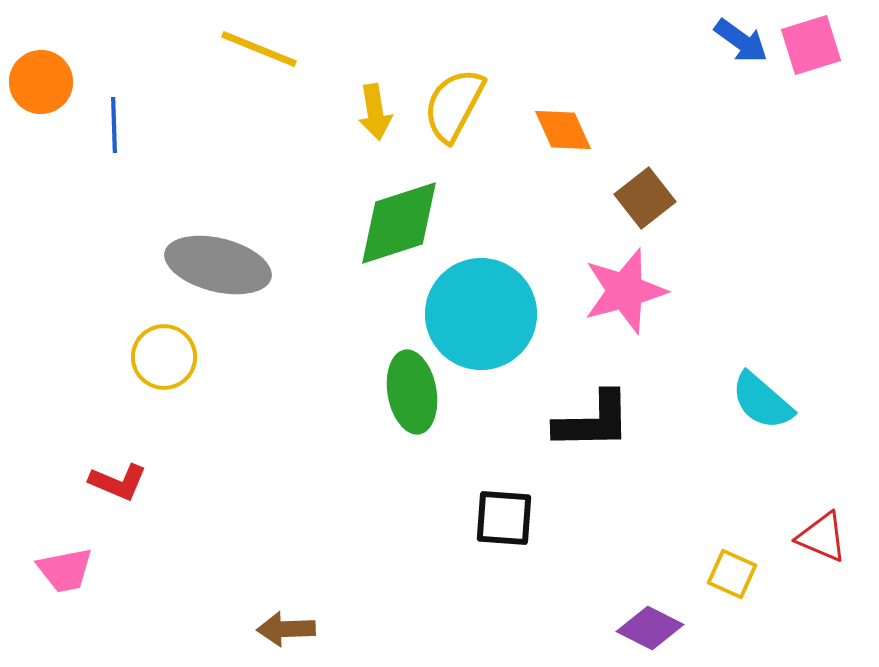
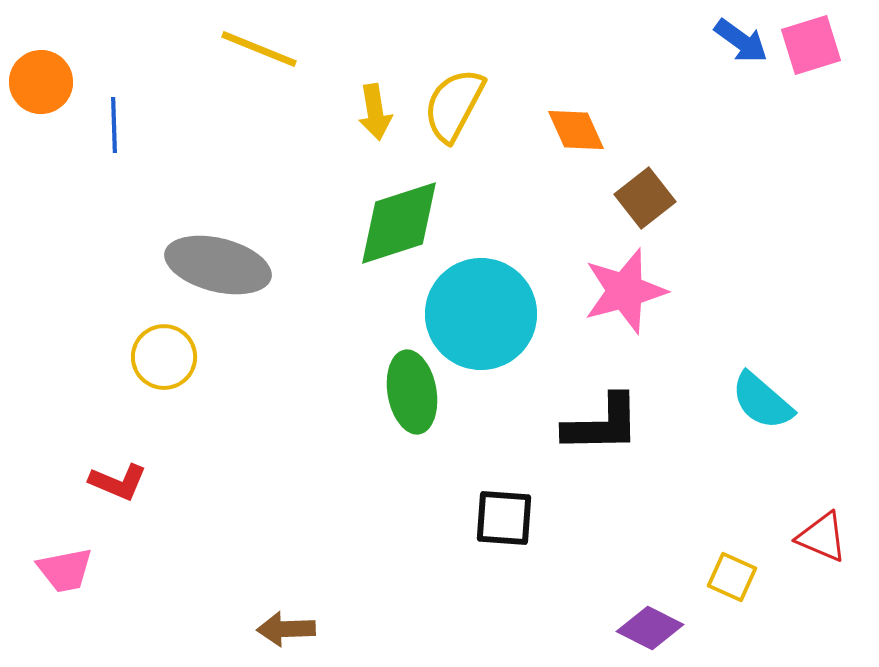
orange diamond: moved 13 px right
black L-shape: moved 9 px right, 3 px down
yellow square: moved 3 px down
